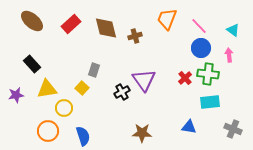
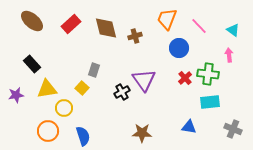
blue circle: moved 22 px left
